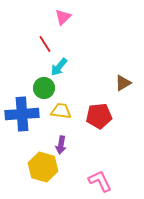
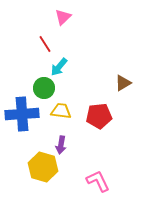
pink L-shape: moved 2 px left
